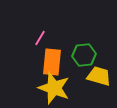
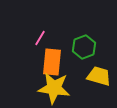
green hexagon: moved 8 px up; rotated 15 degrees counterclockwise
yellow star: rotated 12 degrees counterclockwise
